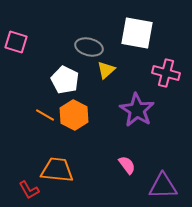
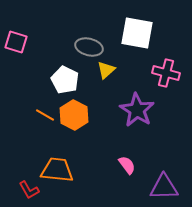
purple triangle: moved 1 px right, 1 px down
